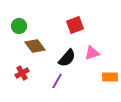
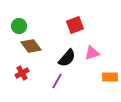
brown diamond: moved 4 px left
